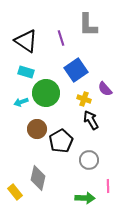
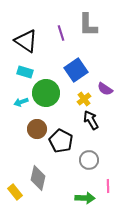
purple line: moved 5 px up
cyan rectangle: moved 1 px left
purple semicircle: rotated 14 degrees counterclockwise
yellow cross: rotated 32 degrees clockwise
black pentagon: rotated 15 degrees counterclockwise
